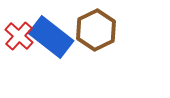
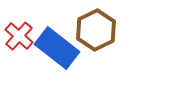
blue rectangle: moved 6 px right, 11 px down
